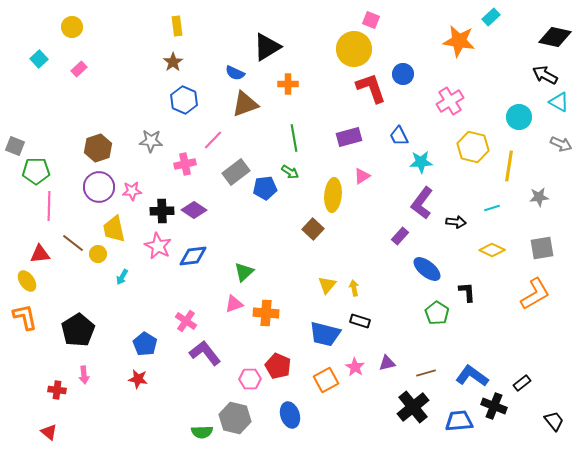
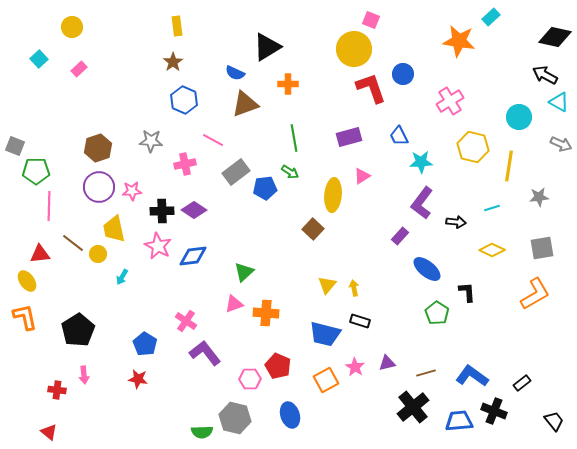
pink line at (213, 140): rotated 75 degrees clockwise
black cross at (494, 406): moved 5 px down
